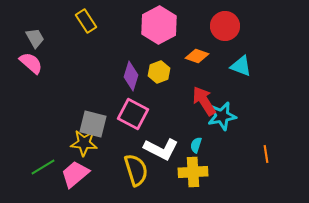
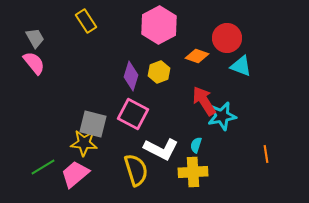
red circle: moved 2 px right, 12 px down
pink semicircle: moved 3 px right; rotated 10 degrees clockwise
